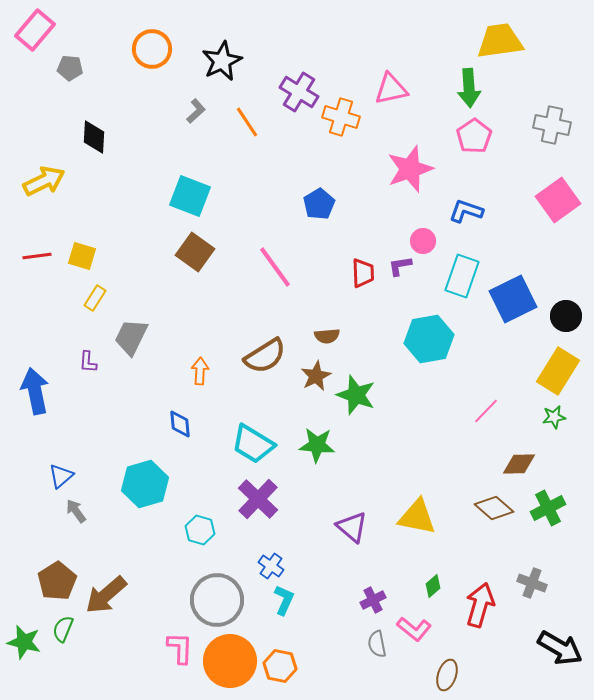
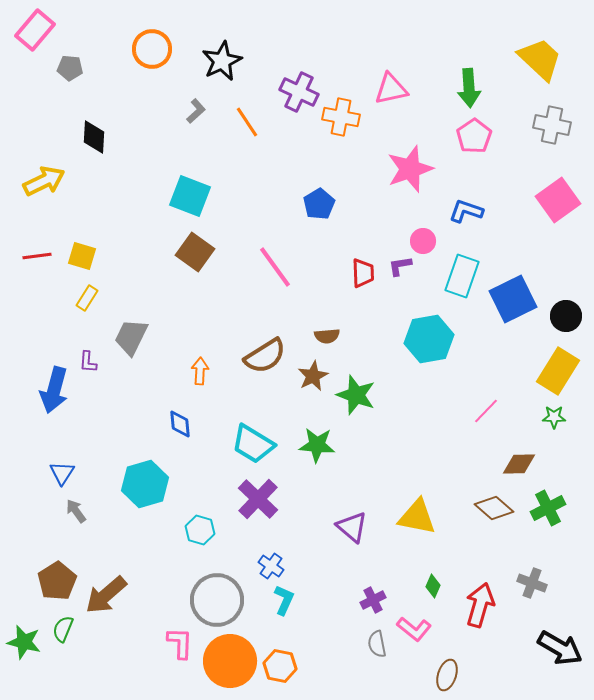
yellow trapezoid at (500, 41): moved 40 px right, 18 px down; rotated 51 degrees clockwise
purple cross at (299, 92): rotated 6 degrees counterclockwise
orange cross at (341, 117): rotated 6 degrees counterclockwise
yellow rectangle at (95, 298): moved 8 px left
brown star at (316, 376): moved 3 px left
blue arrow at (35, 391): moved 19 px right, 1 px up; rotated 153 degrees counterclockwise
green star at (554, 417): rotated 10 degrees clockwise
blue triangle at (61, 476): moved 1 px right, 3 px up; rotated 16 degrees counterclockwise
green diamond at (433, 586): rotated 25 degrees counterclockwise
pink L-shape at (180, 648): moved 5 px up
